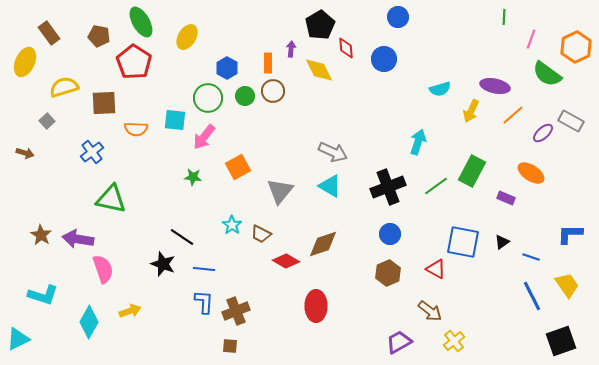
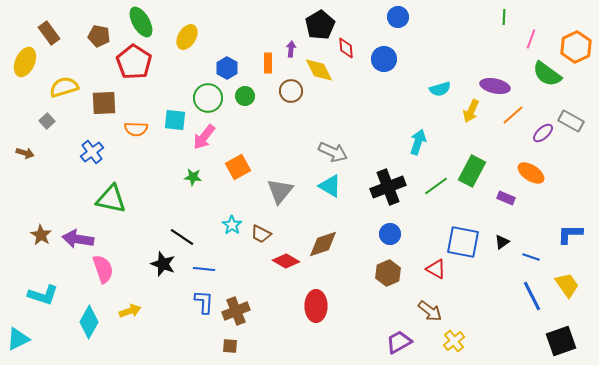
brown circle at (273, 91): moved 18 px right
